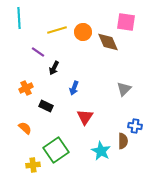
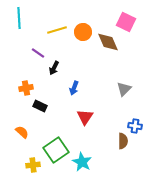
pink square: rotated 18 degrees clockwise
purple line: moved 1 px down
orange cross: rotated 16 degrees clockwise
black rectangle: moved 6 px left
orange semicircle: moved 3 px left, 4 px down
cyan star: moved 19 px left, 11 px down
